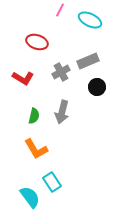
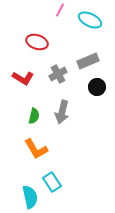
gray cross: moved 3 px left, 2 px down
cyan semicircle: rotated 25 degrees clockwise
